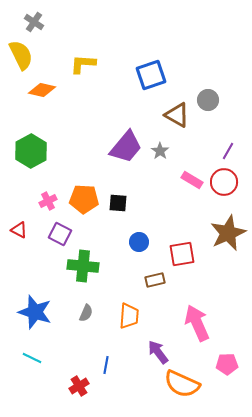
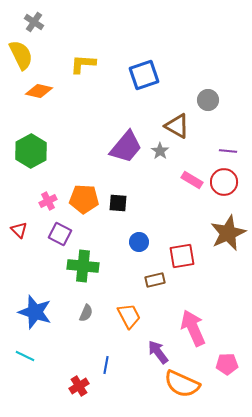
blue square: moved 7 px left
orange diamond: moved 3 px left, 1 px down
brown triangle: moved 11 px down
purple line: rotated 66 degrees clockwise
red triangle: rotated 18 degrees clockwise
red square: moved 2 px down
orange trapezoid: rotated 32 degrees counterclockwise
pink arrow: moved 4 px left, 5 px down
cyan line: moved 7 px left, 2 px up
